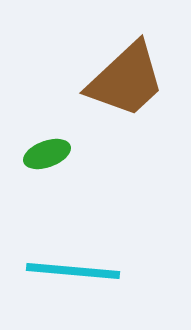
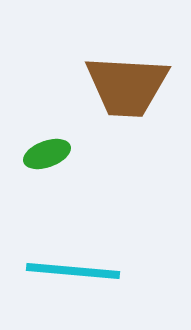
brown trapezoid: moved 1 px right, 6 px down; rotated 46 degrees clockwise
